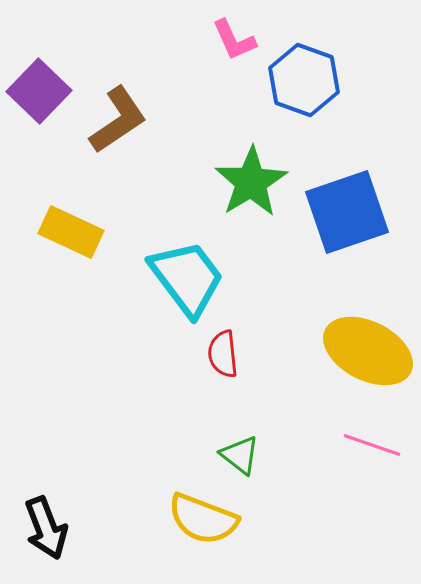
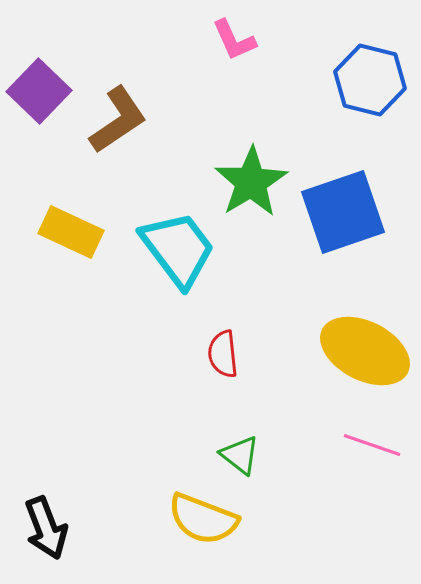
blue hexagon: moved 66 px right; rotated 6 degrees counterclockwise
blue square: moved 4 px left
cyan trapezoid: moved 9 px left, 29 px up
yellow ellipse: moved 3 px left
